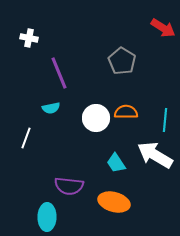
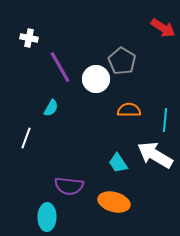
purple line: moved 1 px right, 6 px up; rotated 8 degrees counterclockwise
cyan semicircle: rotated 48 degrees counterclockwise
orange semicircle: moved 3 px right, 2 px up
white circle: moved 39 px up
cyan trapezoid: moved 2 px right
